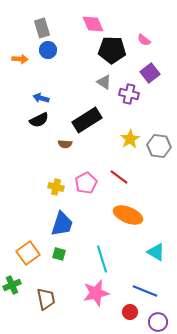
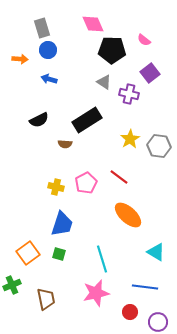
blue arrow: moved 8 px right, 19 px up
orange ellipse: rotated 20 degrees clockwise
blue line: moved 4 px up; rotated 15 degrees counterclockwise
